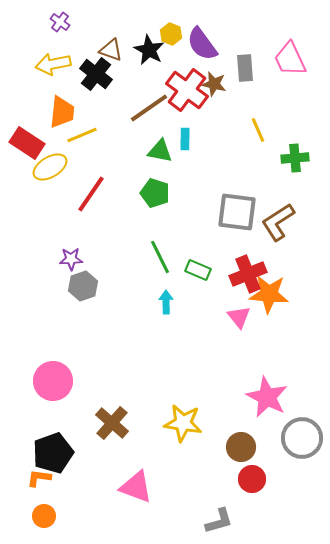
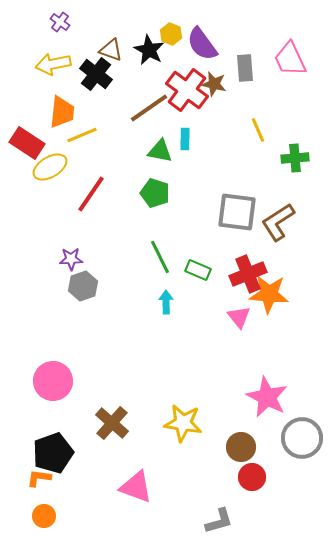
red circle at (252, 479): moved 2 px up
